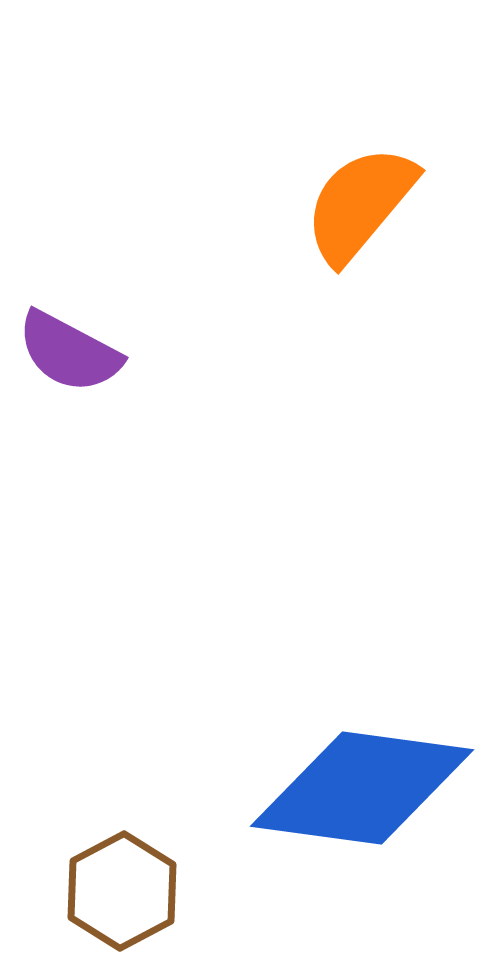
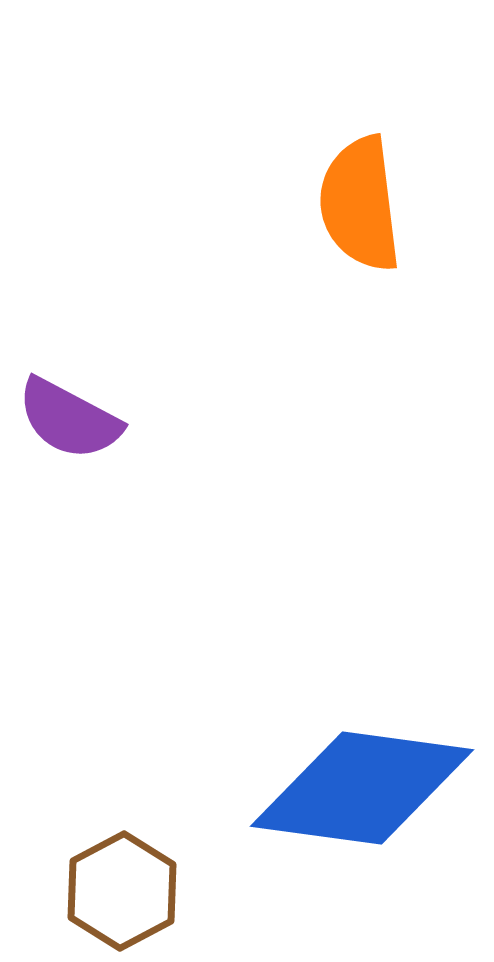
orange semicircle: rotated 47 degrees counterclockwise
purple semicircle: moved 67 px down
